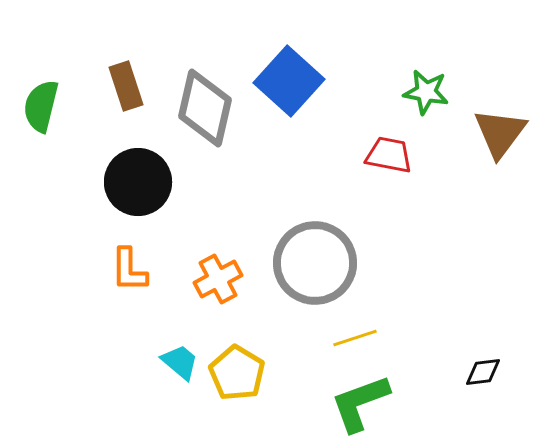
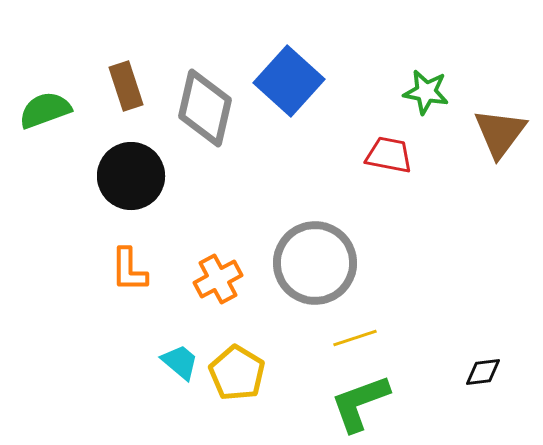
green semicircle: moved 4 px right, 4 px down; rotated 56 degrees clockwise
black circle: moved 7 px left, 6 px up
